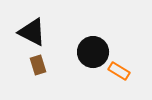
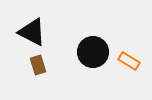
orange rectangle: moved 10 px right, 10 px up
